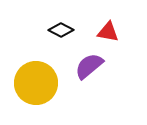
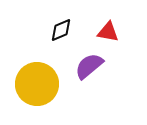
black diamond: rotated 50 degrees counterclockwise
yellow circle: moved 1 px right, 1 px down
